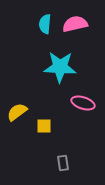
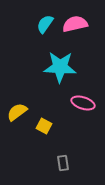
cyan semicircle: rotated 30 degrees clockwise
yellow square: rotated 28 degrees clockwise
